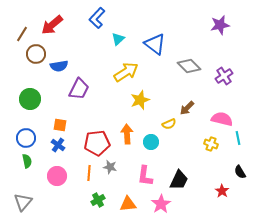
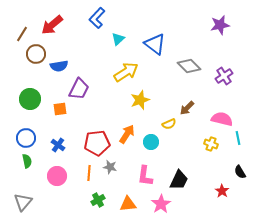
orange square: moved 16 px up; rotated 16 degrees counterclockwise
orange arrow: rotated 36 degrees clockwise
